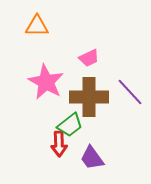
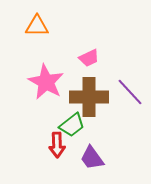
green trapezoid: moved 2 px right
red arrow: moved 2 px left, 1 px down
